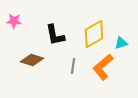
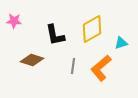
yellow diamond: moved 2 px left, 5 px up
orange L-shape: moved 2 px left, 1 px down
